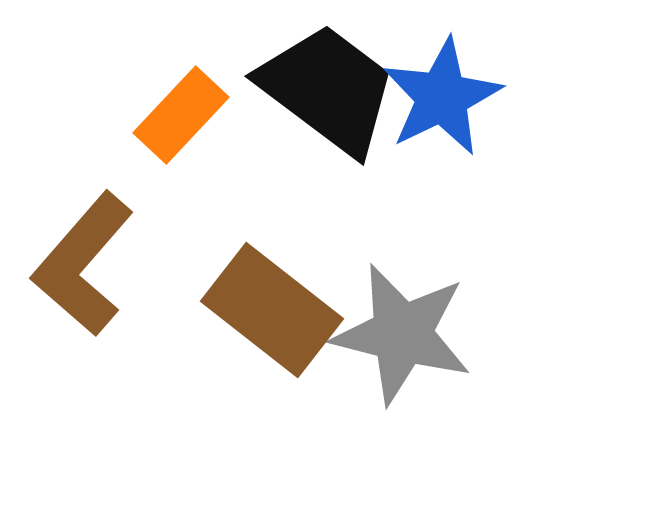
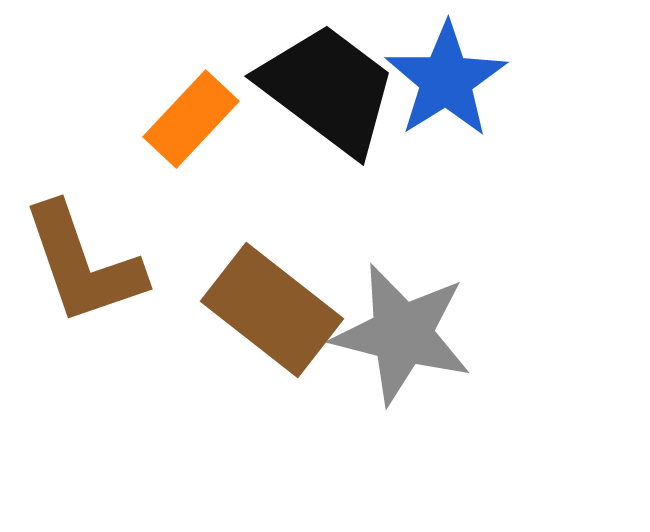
blue star: moved 4 px right, 17 px up; rotated 6 degrees counterclockwise
orange rectangle: moved 10 px right, 4 px down
brown L-shape: rotated 60 degrees counterclockwise
